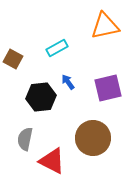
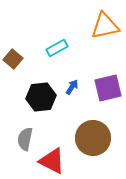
brown square: rotated 12 degrees clockwise
blue arrow: moved 4 px right, 5 px down; rotated 70 degrees clockwise
